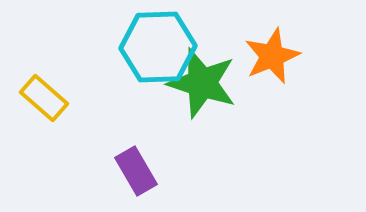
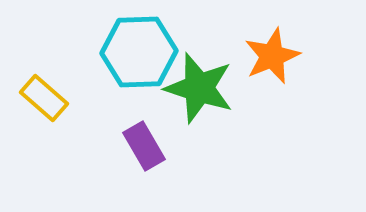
cyan hexagon: moved 19 px left, 5 px down
green star: moved 3 px left, 5 px down
purple rectangle: moved 8 px right, 25 px up
